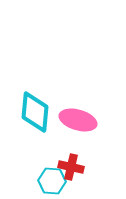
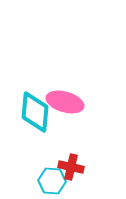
pink ellipse: moved 13 px left, 18 px up
